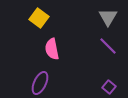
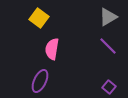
gray triangle: rotated 30 degrees clockwise
pink semicircle: rotated 20 degrees clockwise
purple ellipse: moved 2 px up
